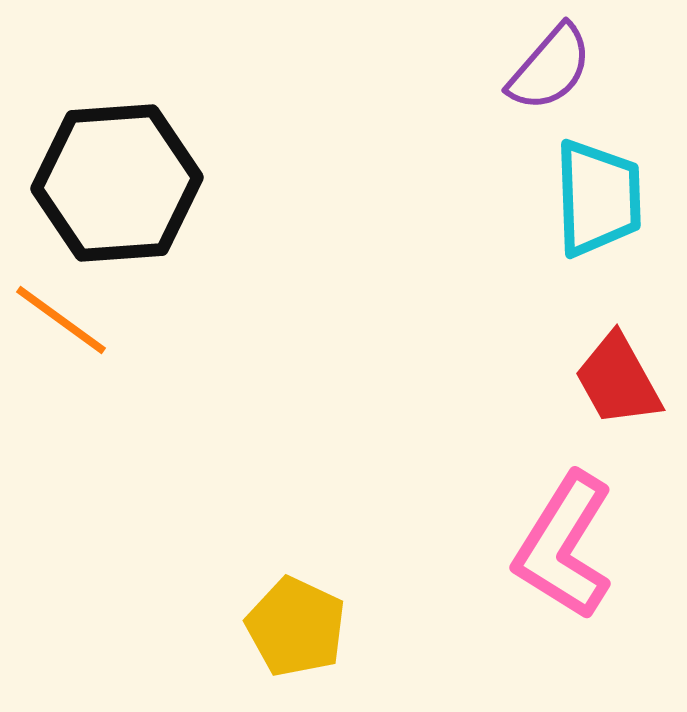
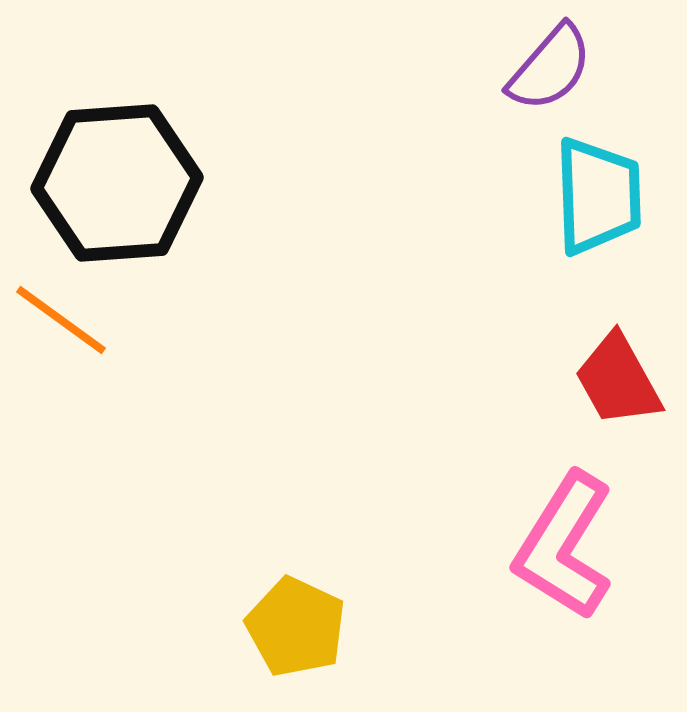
cyan trapezoid: moved 2 px up
